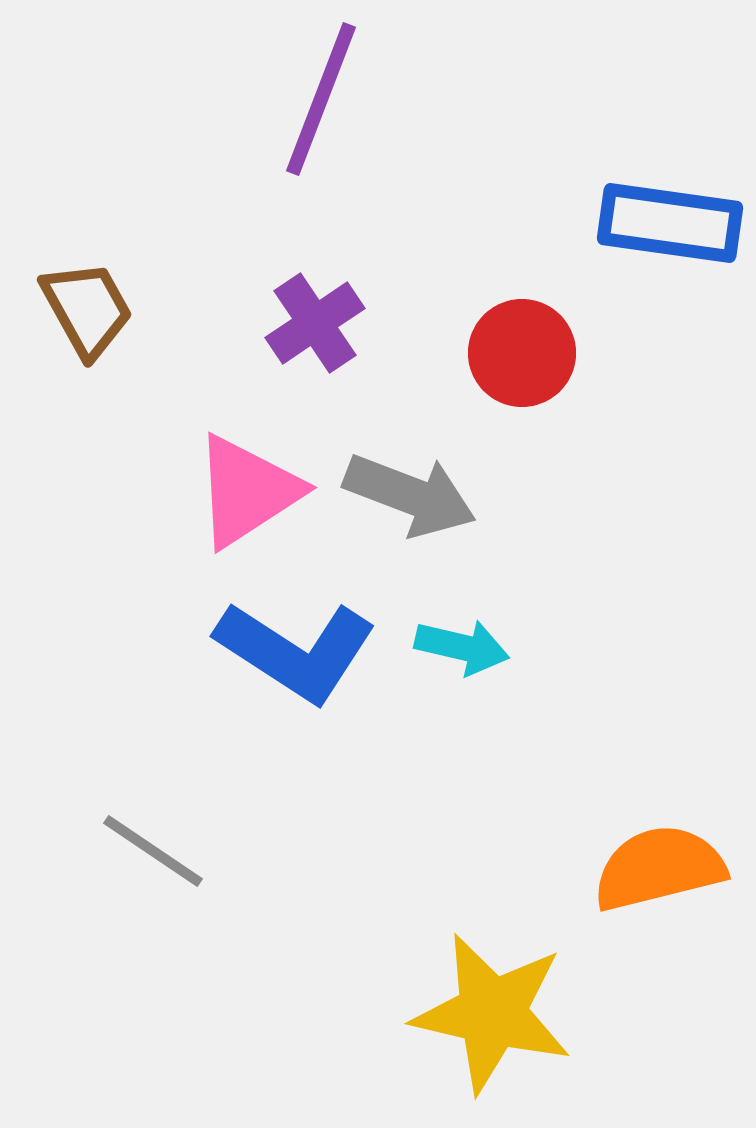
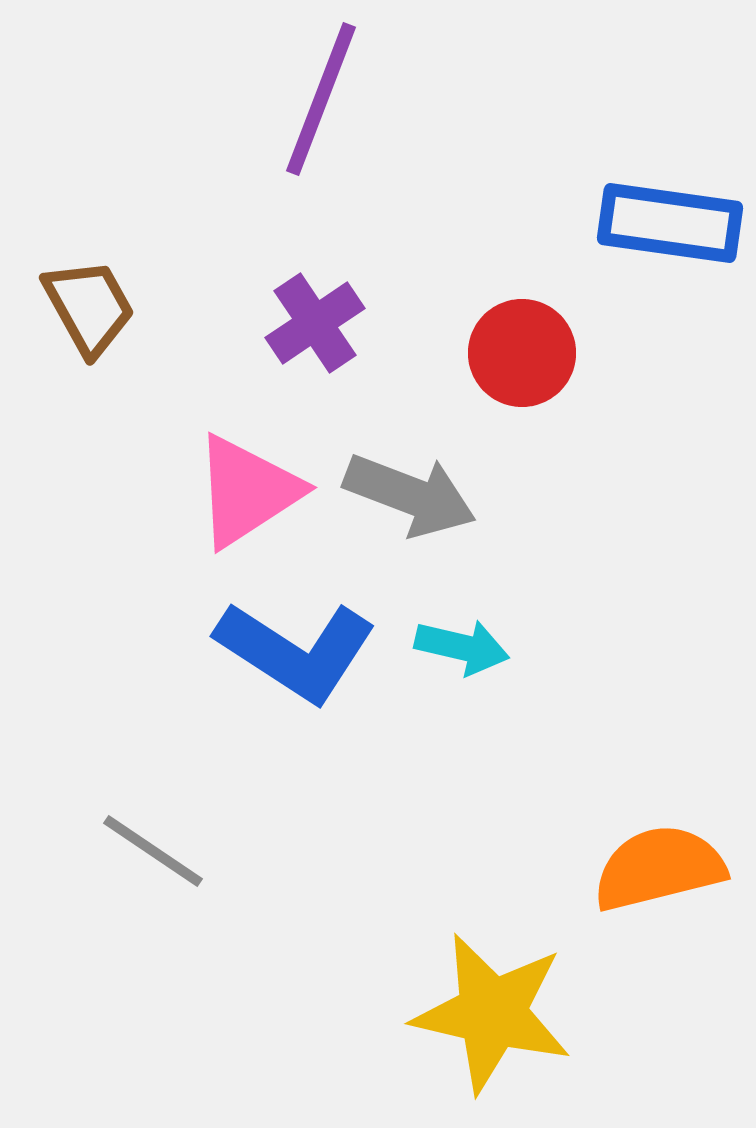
brown trapezoid: moved 2 px right, 2 px up
